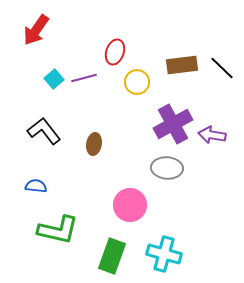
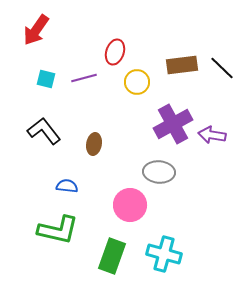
cyan square: moved 8 px left; rotated 36 degrees counterclockwise
gray ellipse: moved 8 px left, 4 px down
blue semicircle: moved 31 px right
